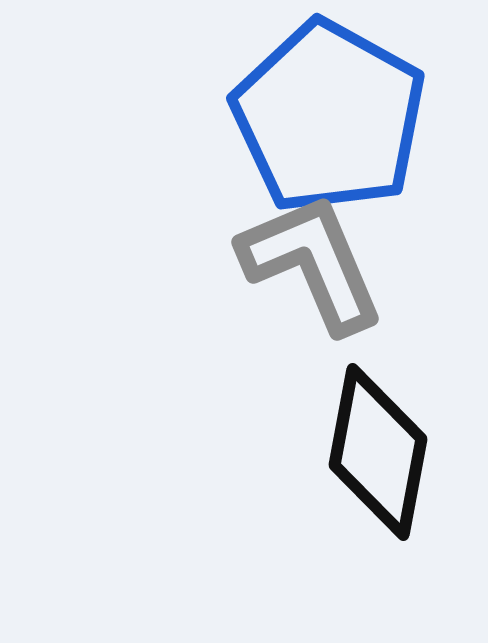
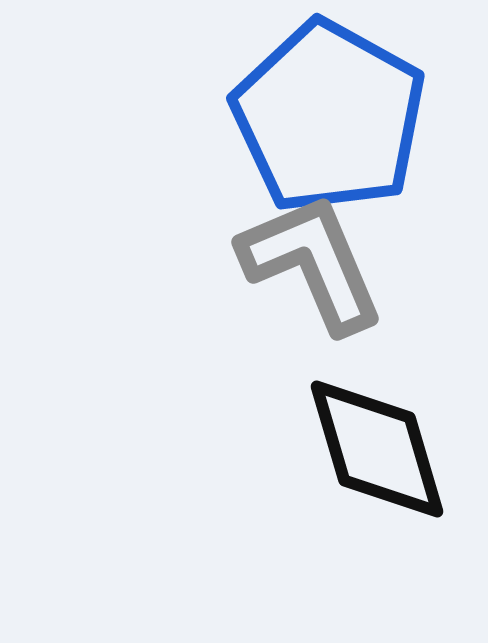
black diamond: moved 1 px left, 3 px up; rotated 27 degrees counterclockwise
